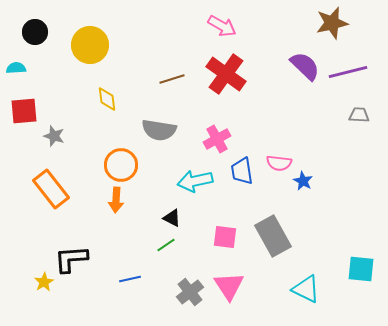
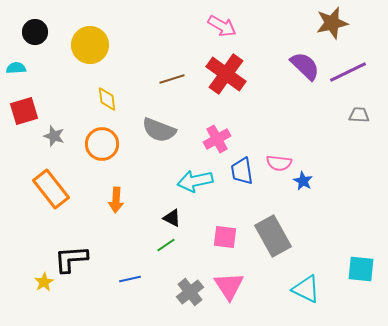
purple line: rotated 12 degrees counterclockwise
red square: rotated 12 degrees counterclockwise
gray semicircle: rotated 12 degrees clockwise
orange circle: moved 19 px left, 21 px up
